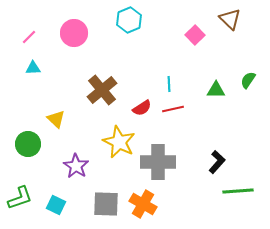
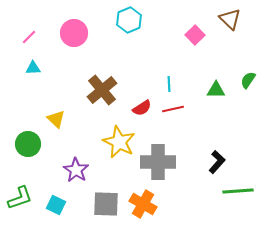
purple star: moved 4 px down
